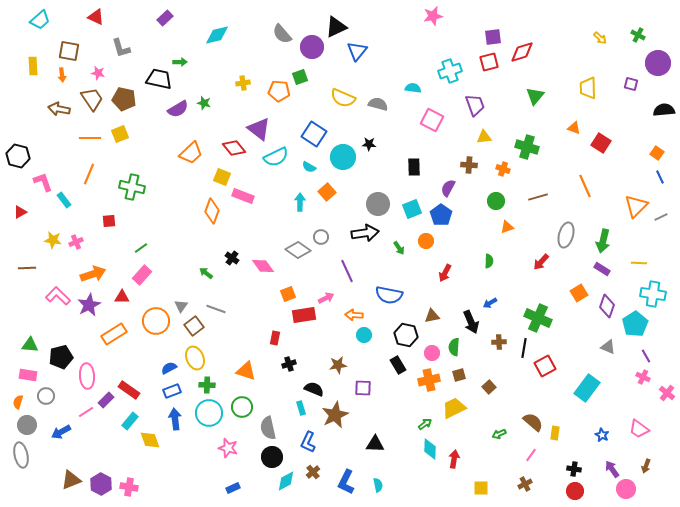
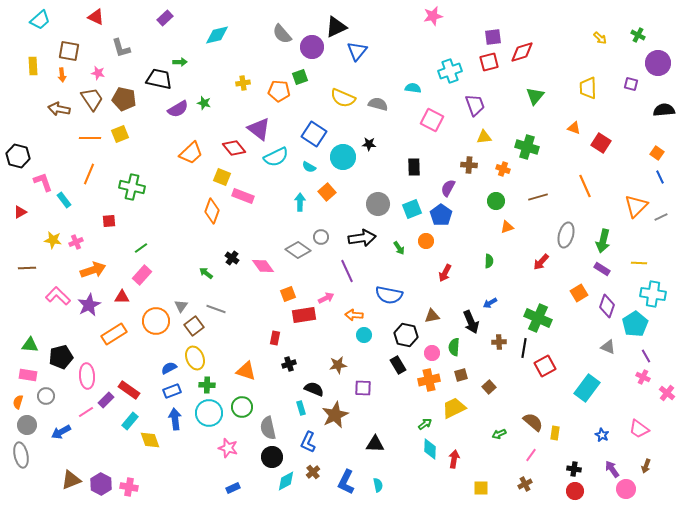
black arrow at (365, 233): moved 3 px left, 5 px down
orange arrow at (93, 274): moved 4 px up
brown square at (459, 375): moved 2 px right
